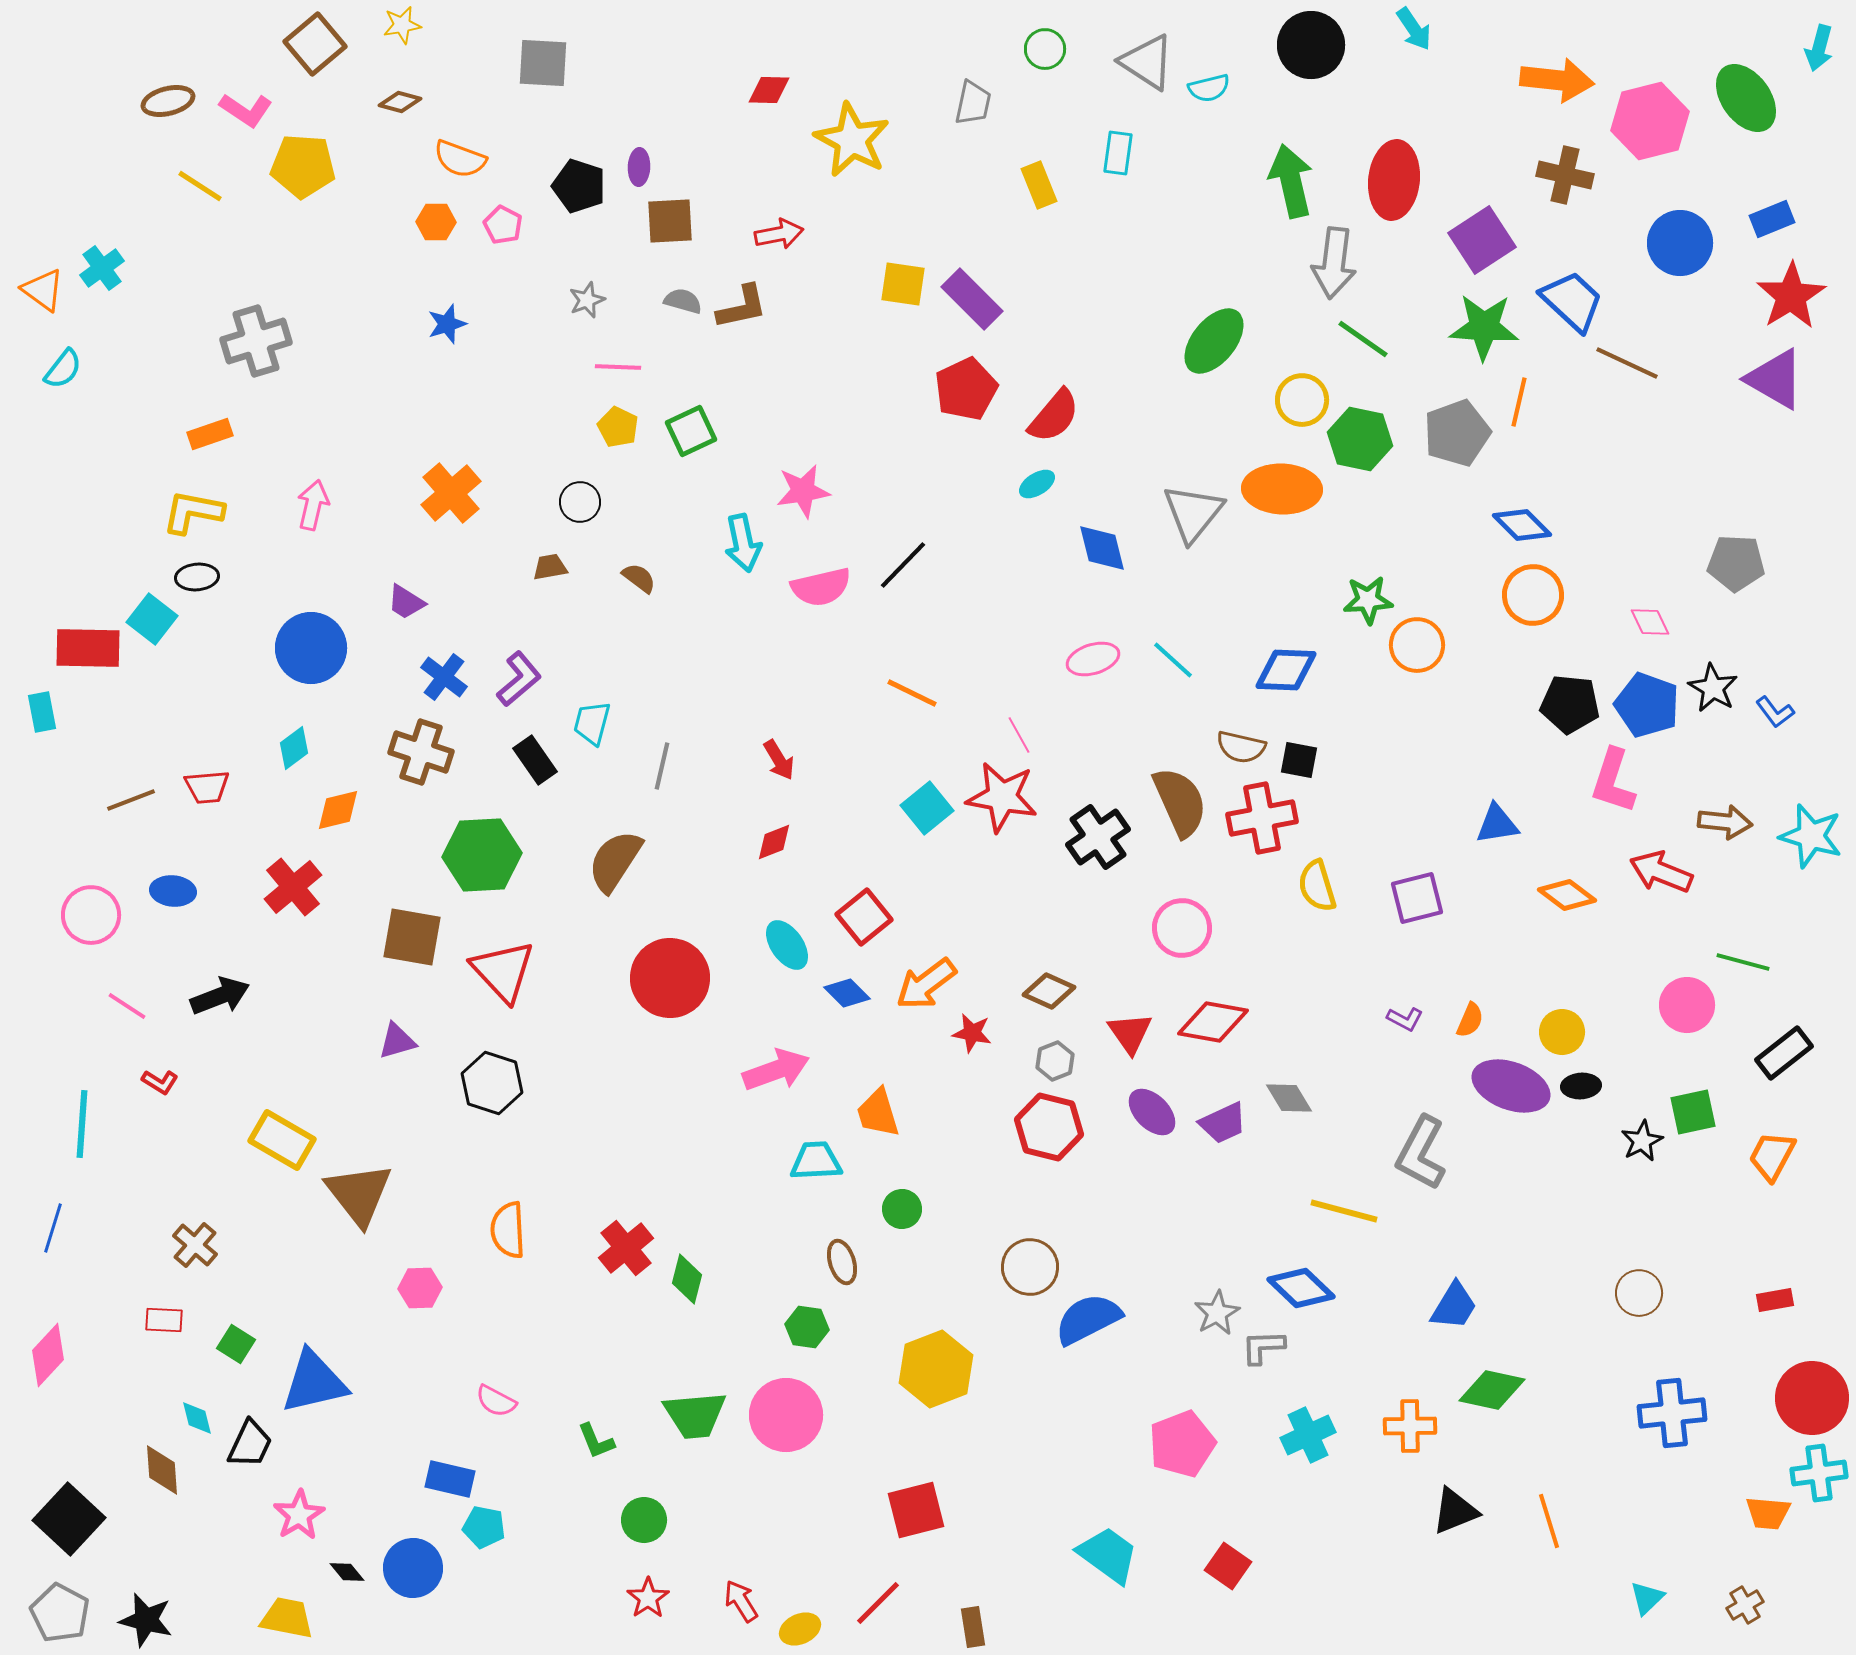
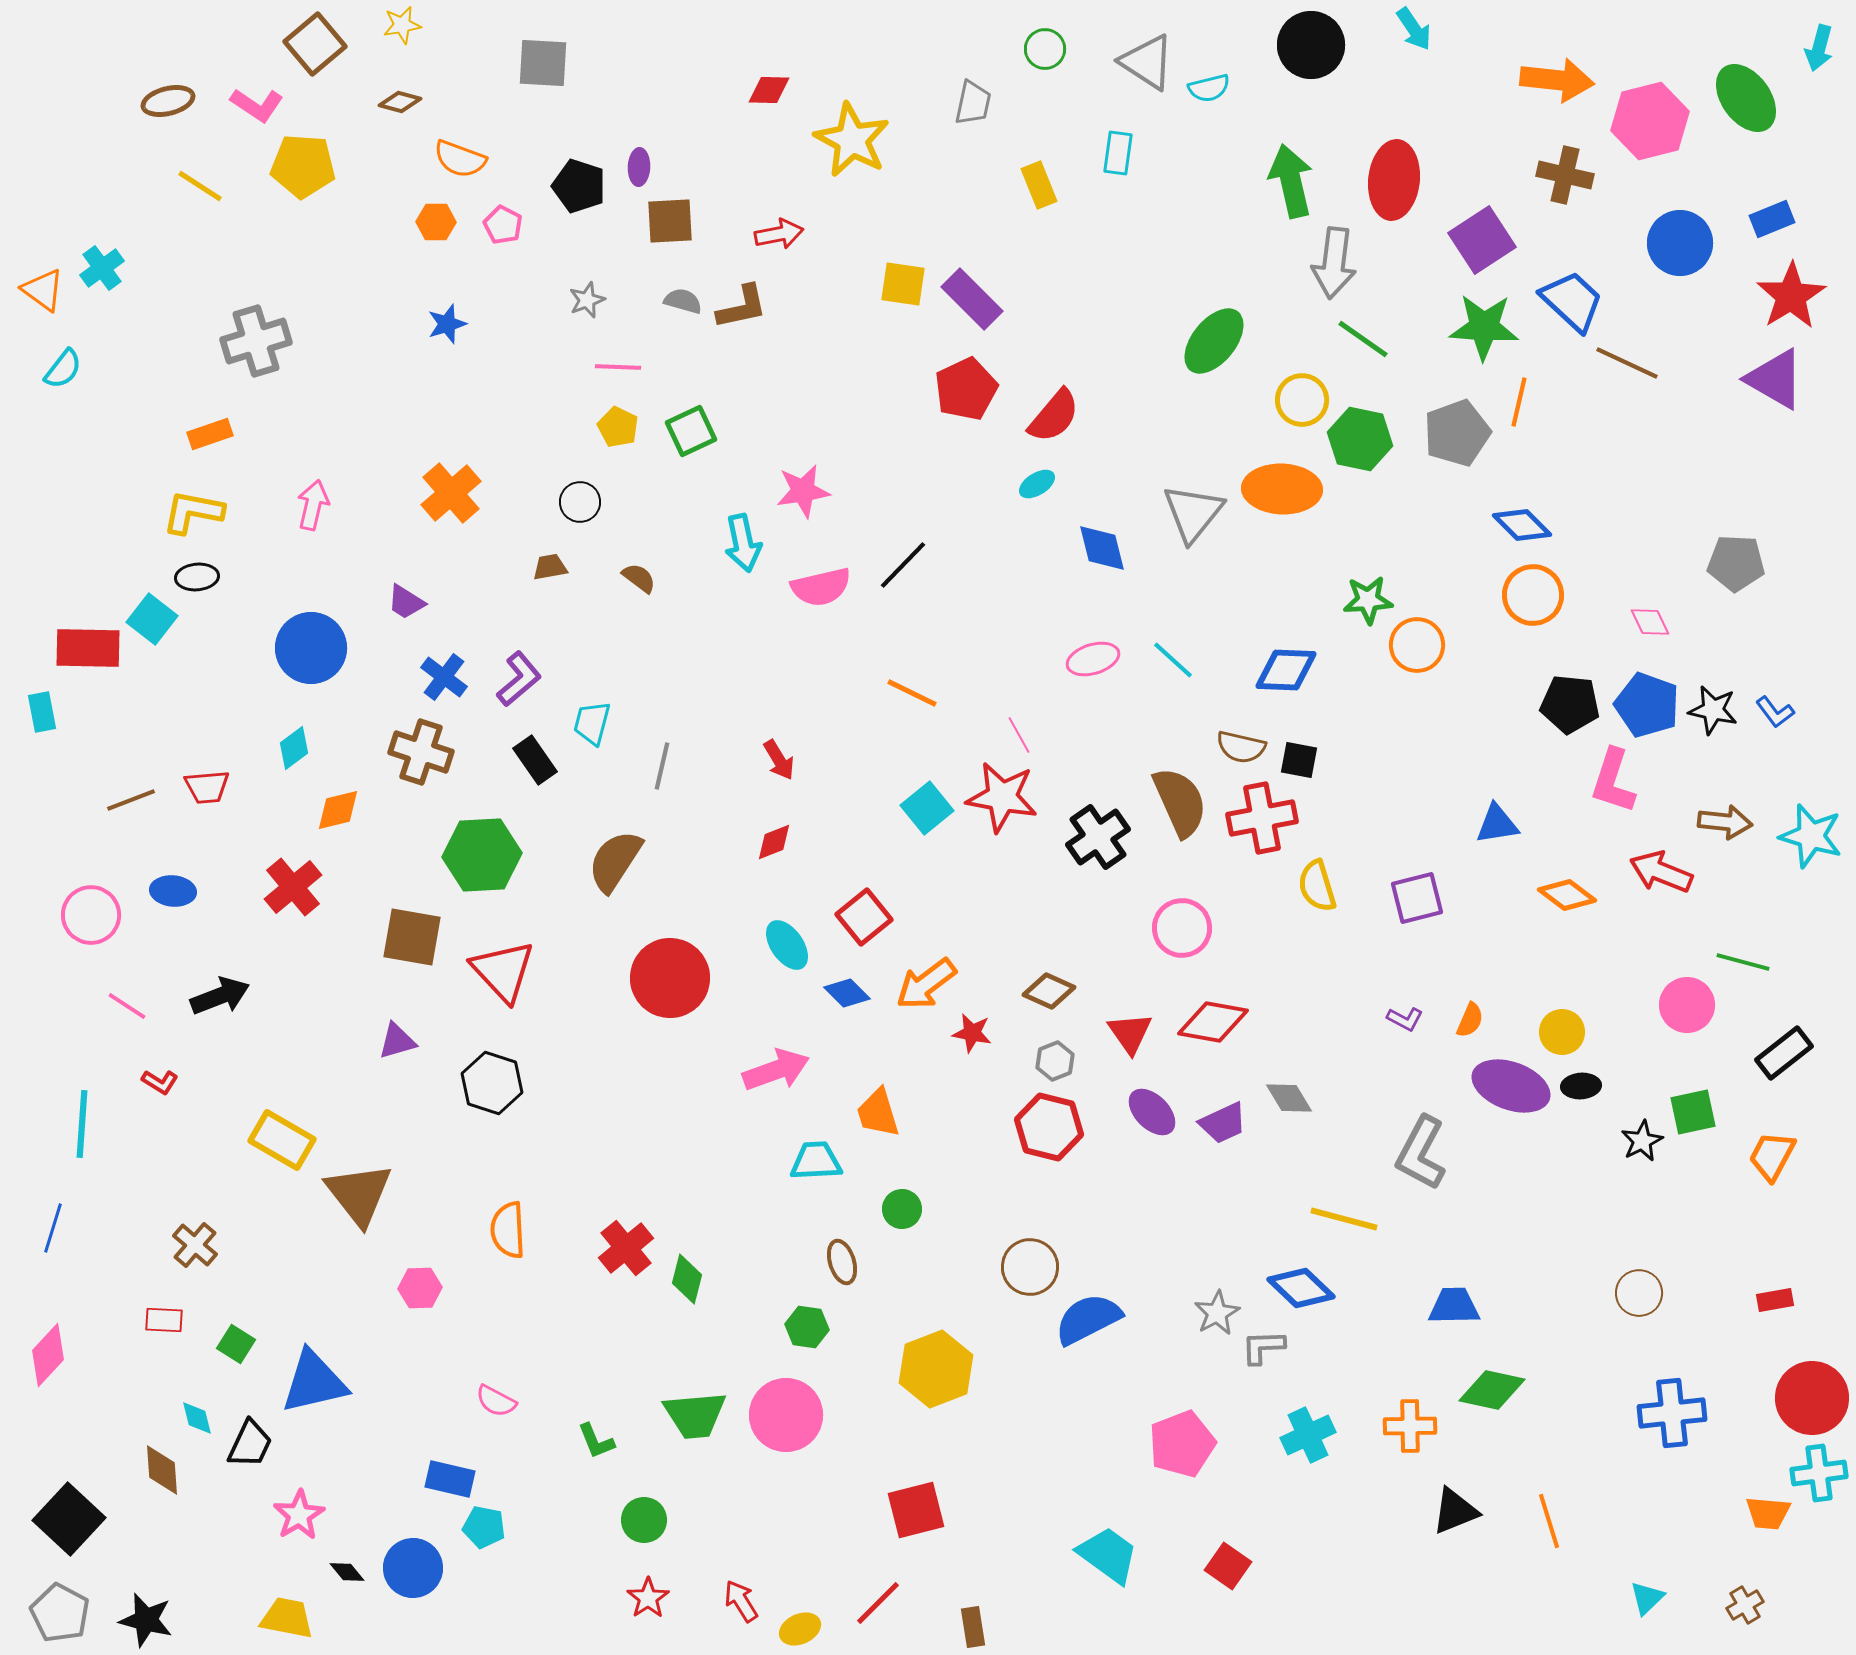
pink L-shape at (246, 110): moved 11 px right, 5 px up
black star at (1713, 688): moved 22 px down; rotated 18 degrees counterclockwise
yellow line at (1344, 1211): moved 8 px down
blue trapezoid at (1454, 1306): rotated 122 degrees counterclockwise
